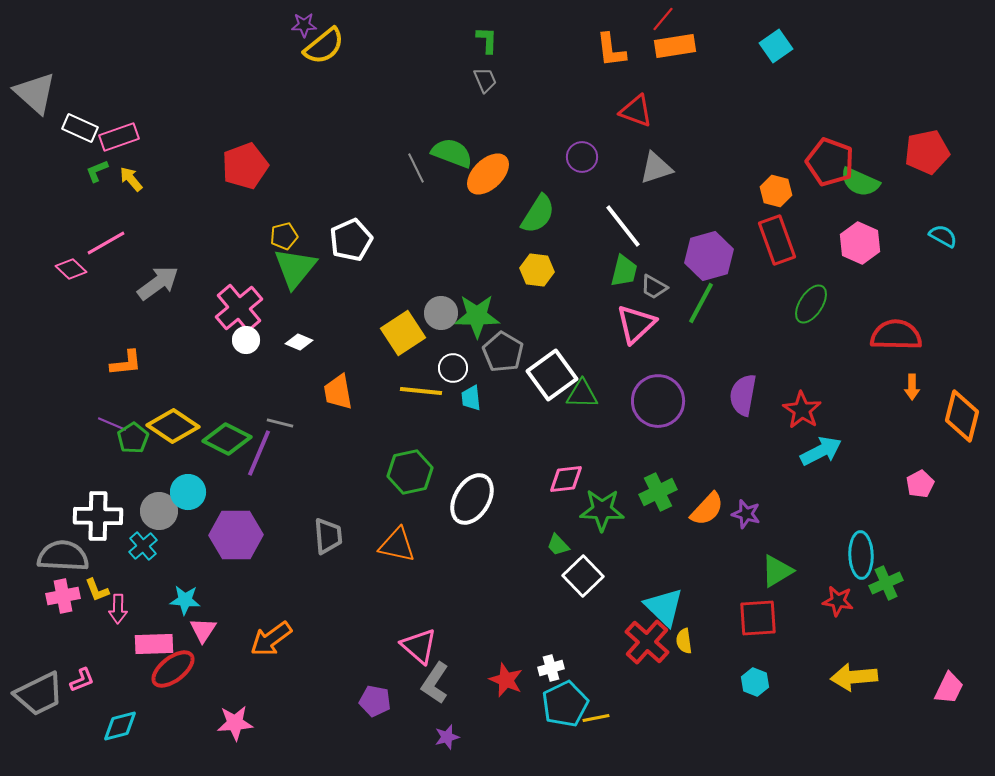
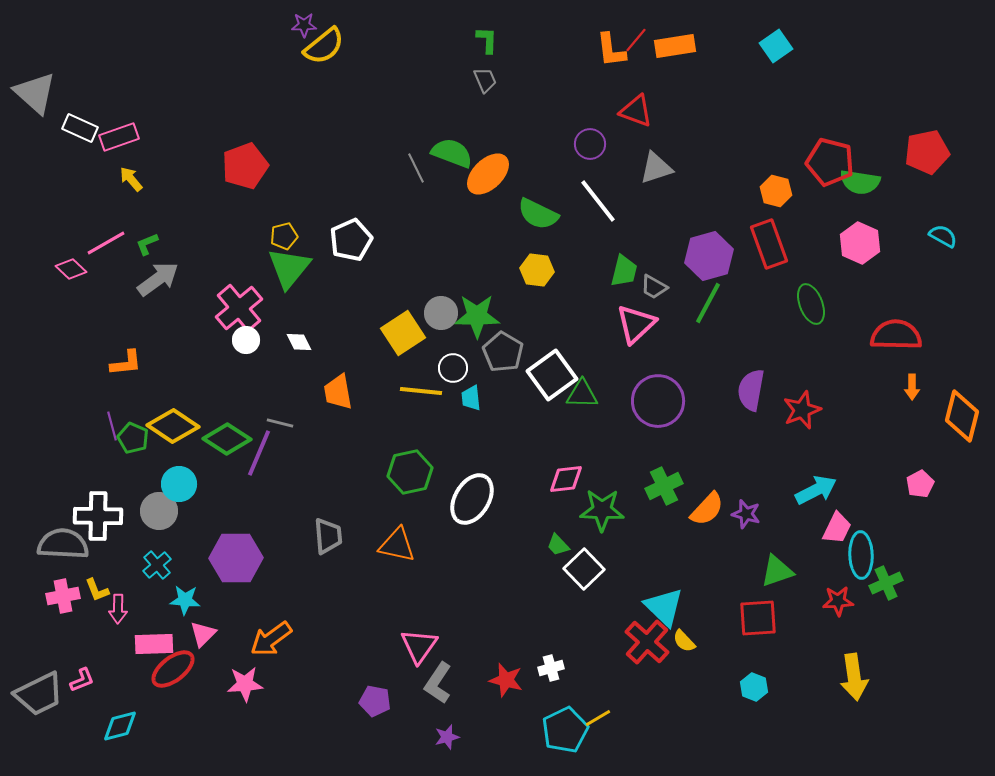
red line at (663, 19): moved 27 px left, 21 px down
purple circle at (582, 157): moved 8 px right, 13 px up
red pentagon at (830, 162): rotated 6 degrees counterclockwise
green L-shape at (97, 171): moved 50 px right, 73 px down
green semicircle at (860, 182): rotated 15 degrees counterclockwise
green semicircle at (538, 214): rotated 84 degrees clockwise
white line at (623, 226): moved 25 px left, 25 px up
red rectangle at (777, 240): moved 8 px left, 4 px down
green triangle at (295, 268): moved 6 px left
gray arrow at (158, 283): moved 4 px up
green line at (701, 303): moved 7 px right
green ellipse at (811, 304): rotated 54 degrees counterclockwise
white diamond at (299, 342): rotated 40 degrees clockwise
purple semicircle at (743, 395): moved 8 px right, 5 px up
red star at (802, 410): rotated 18 degrees clockwise
purple line at (112, 424): moved 2 px down; rotated 52 degrees clockwise
green pentagon at (133, 438): rotated 16 degrees counterclockwise
green diamond at (227, 439): rotated 6 degrees clockwise
cyan arrow at (821, 451): moved 5 px left, 39 px down
cyan circle at (188, 492): moved 9 px left, 8 px up
green cross at (658, 492): moved 6 px right, 6 px up
purple hexagon at (236, 535): moved 23 px down
cyan cross at (143, 546): moved 14 px right, 19 px down
gray semicircle at (63, 556): moved 12 px up
green triangle at (777, 571): rotated 12 degrees clockwise
white square at (583, 576): moved 1 px right, 7 px up
red star at (838, 601): rotated 12 degrees counterclockwise
pink triangle at (203, 630): moved 4 px down; rotated 12 degrees clockwise
yellow semicircle at (684, 641): rotated 35 degrees counterclockwise
pink triangle at (419, 646): rotated 24 degrees clockwise
yellow arrow at (854, 677): rotated 93 degrees counterclockwise
red star at (506, 680): rotated 8 degrees counterclockwise
cyan hexagon at (755, 682): moved 1 px left, 5 px down
gray L-shape at (435, 683): moved 3 px right
pink trapezoid at (949, 688): moved 112 px left, 160 px up
cyan pentagon at (565, 704): moved 26 px down
yellow line at (596, 718): moved 2 px right; rotated 20 degrees counterclockwise
pink star at (235, 723): moved 10 px right, 39 px up
